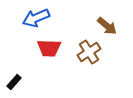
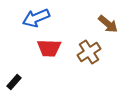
brown arrow: moved 1 px right, 2 px up
